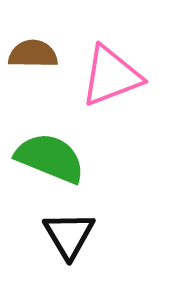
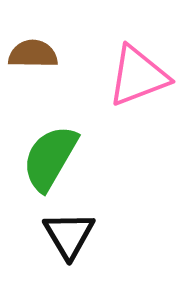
pink triangle: moved 27 px right
green semicircle: rotated 82 degrees counterclockwise
